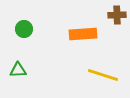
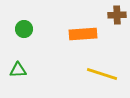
yellow line: moved 1 px left, 1 px up
